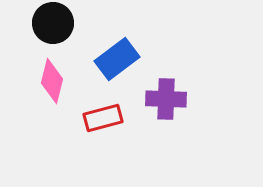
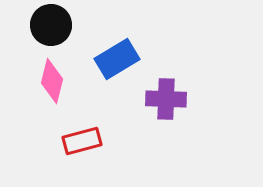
black circle: moved 2 px left, 2 px down
blue rectangle: rotated 6 degrees clockwise
red rectangle: moved 21 px left, 23 px down
